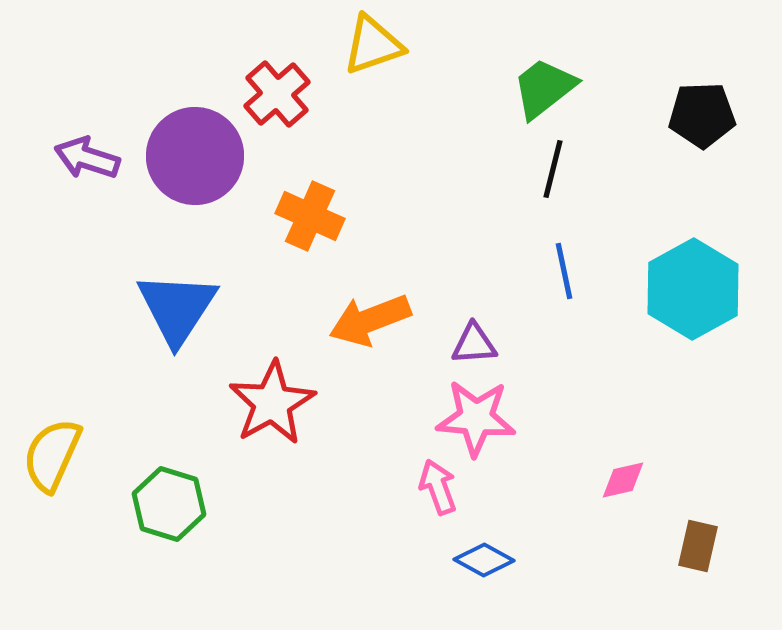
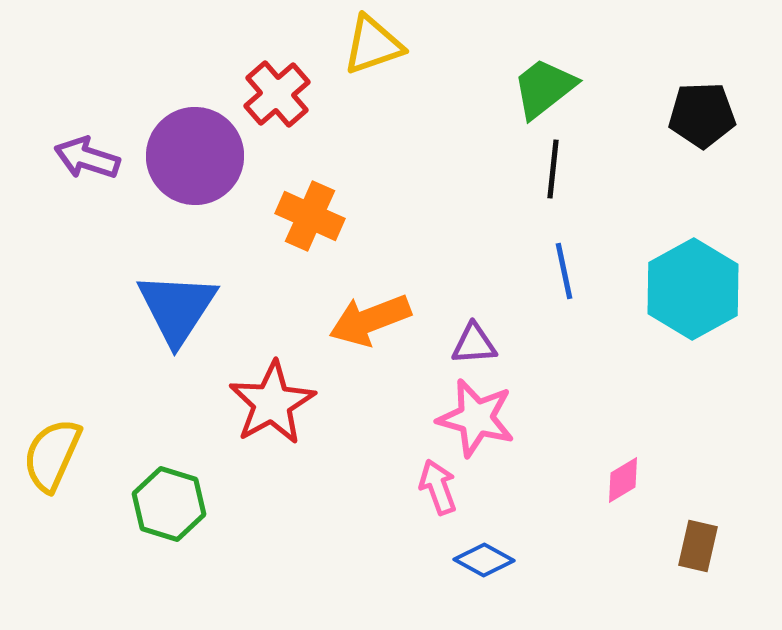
black line: rotated 8 degrees counterclockwise
pink star: rotated 10 degrees clockwise
pink diamond: rotated 18 degrees counterclockwise
